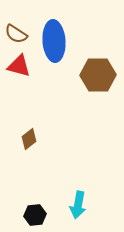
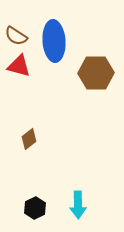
brown semicircle: moved 2 px down
brown hexagon: moved 2 px left, 2 px up
cyan arrow: rotated 12 degrees counterclockwise
black hexagon: moved 7 px up; rotated 20 degrees counterclockwise
